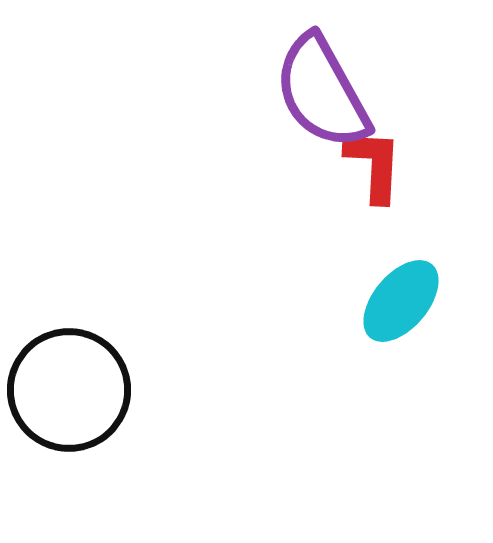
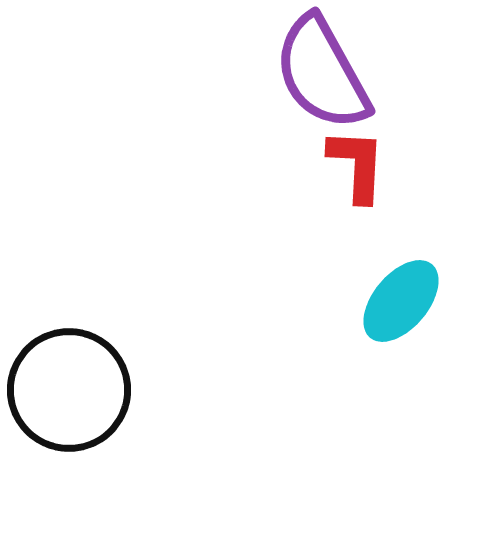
purple semicircle: moved 19 px up
red L-shape: moved 17 px left
